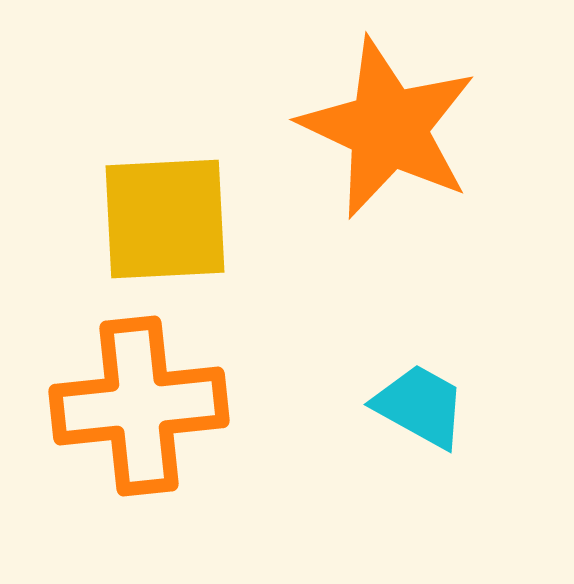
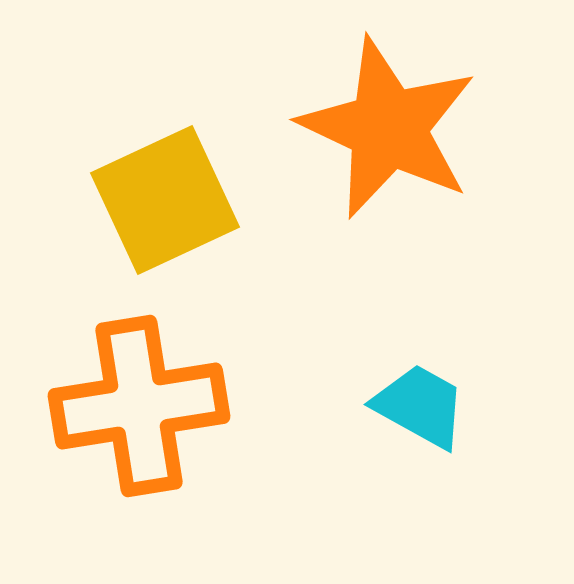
yellow square: moved 19 px up; rotated 22 degrees counterclockwise
orange cross: rotated 3 degrees counterclockwise
